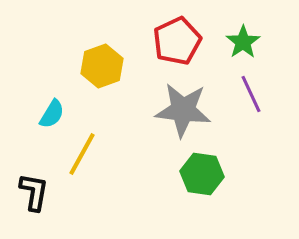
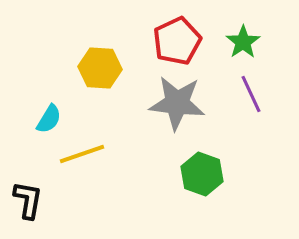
yellow hexagon: moved 2 px left, 2 px down; rotated 24 degrees clockwise
gray star: moved 6 px left, 7 px up
cyan semicircle: moved 3 px left, 5 px down
yellow line: rotated 42 degrees clockwise
green hexagon: rotated 12 degrees clockwise
black L-shape: moved 6 px left, 8 px down
